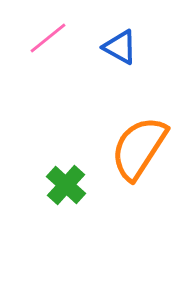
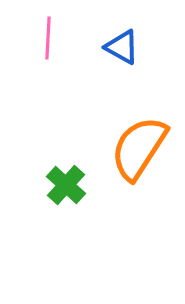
pink line: rotated 48 degrees counterclockwise
blue triangle: moved 2 px right
